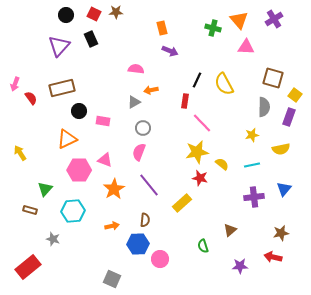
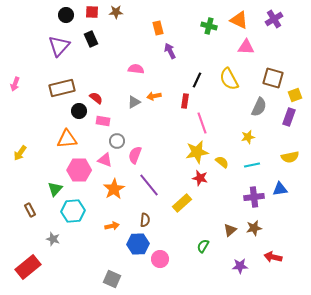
red square at (94, 14): moved 2 px left, 2 px up; rotated 24 degrees counterclockwise
orange triangle at (239, 20): rotated 24 degrees counterclockwise
orange rectangle at (162, 28): moved 4 px left
green cross at (213, 28): moved 4 px left, 2 px up
purple arrow at (170, 51): rotated 140 degrees counterclockwise
yellow semicircle at (224, 84): moved 5 px right, 5 px up
orange arrow at (151, 90): moved 3 px right, 6 px down
yellow square at (295, 95): rotated 32 degrees clockwise
red semicircle at (31, 98): moved 65 px right; rotated 16 degrees counterclockwise
gray semicircle at (264, 107): moved 5 px left; rotated 24 degrees clockwise
pink line at (202, 123): rotated 25 degrees clockwise
gray circle at (143, 128): moved 26 px left, 13 px down
yellow star at (252, 135): moved 4 px left, 2 px down
orange triangle at (67, 139): rotated 20 degrees clockwise
yellow semicircle at (281, 149): moved 9 px right, 8 px down
pink semicircle at (139, 152): moved 4 px left, 3 px down
yellow arrow at (20, 153): rotated 112 degrees counterclockwise
yellow semicircle at (222, 164): moved 2 px up
green triangle at (45, 189): moved 10 px right
blue triangle at (284, 189): moved 4 px left; rotated 42 degrees clockwise
brown rectangle at (30, 210): rotated 48 degrees clockwise
brown star at (281, 233): moved 27 px left, 5 px up
green semicircle at (203, 246): rotated 48 degrees clockwise
